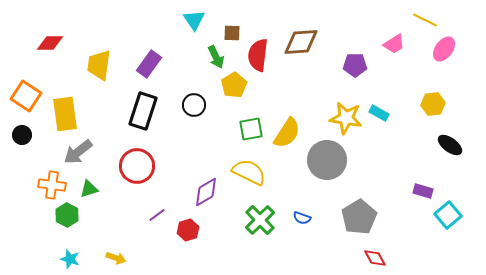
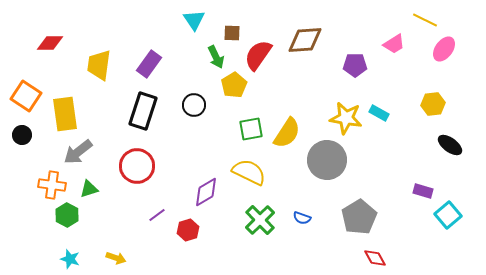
brown diamond at (301, 42): moved 4 px right, 2 px up
red semicircle at (258, 55): rotated 28 degrees clockwise
